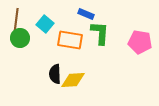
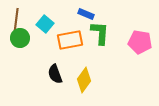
orange rectangle: rotated 20 degrees counterclockwise
black semicircle: rotated 18 degrees counterclockwise
yellow diamond: moved 11 px right; rotated 50 degrees counterclockwise
